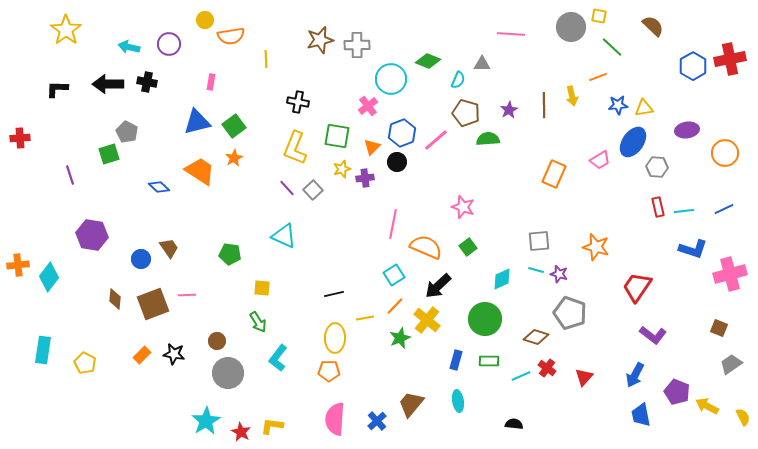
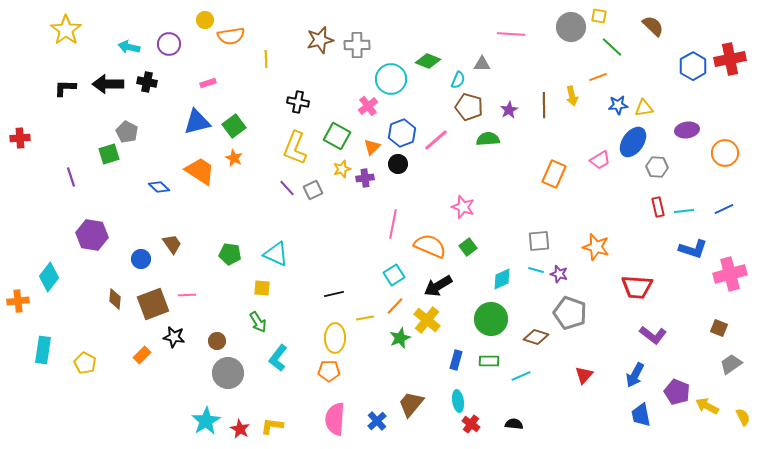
pink rectangle at (211, 82): moved 3 px left, 1 px down; rotated 63 degrees clockwise
black L-shape at (57, 89): moved 8 px right, 1 px up
brown pentagon at (466, 113): moved 3 px right, 6 px up
green square at (337, 136): rotated 20 degrees clockwise
orange star at (234, 158): rotated 18 degrees counterclockwise
black circle at (397, 162): moved 1 px right, 2 px down
purple line at (70, 175): moved 1 px right, 2 px down
gray square at (313, 190): rotated 18 degrees clockwise
cyan triangle at (284, 236): moved 8 px left, 18 px down
orange semicircle at (426, 247): moved 4 px right, 1 px up
brown trapezoid at (169, 248): moved 3 px right, 4 px up
orange cross at (18, 265): moved 36 px down
black arrow at (438, 286): rotated 12 degrees clockwise
red trapezoid at (637, 287): rotated 120 degrees counterclockwise
green circle at (485, 319): moved 6 px right
black star at (174, 354): moved 17 px up
red cross at (547, 368): moved 76 px left, 56 px down
red triangle at (584, 377): moved 2 px up
red star at (241, 432): moved 1 px left, 3 px up
